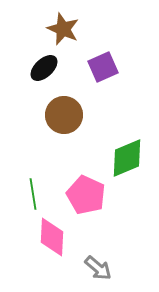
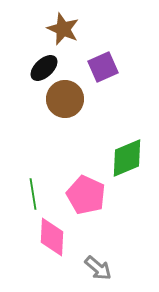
brown circle: moved 1 px right, 16 px up
